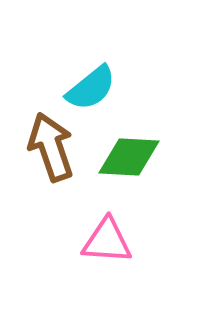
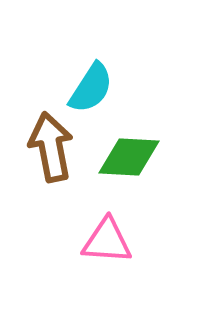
cyan semicircle: rotated 18 degrees counterclockwise
brown arrow: rotated 8 degrees clockwise
